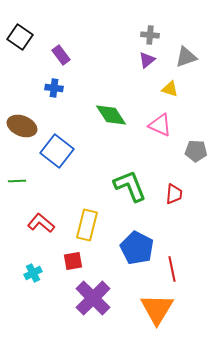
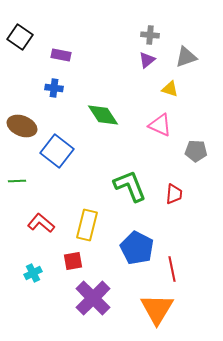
purple rectangle: rotated 42 degrees counterclockwise
green diamond: moved 8 px left
